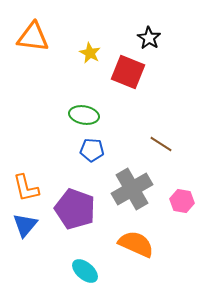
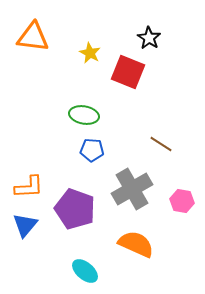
orange L-shape: moved 3 px right, 1 px up; rotated 80 degrees counterclockwise
